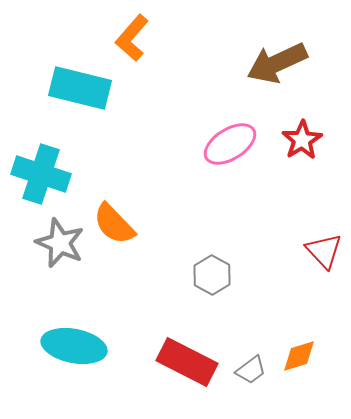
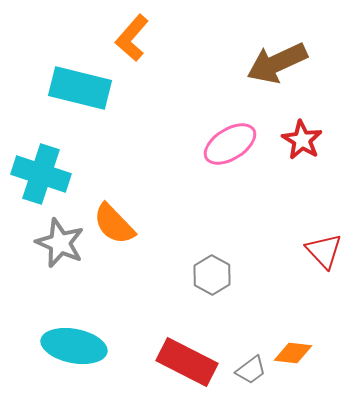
red star: rotated 9 degrees counterclockwise
orange diamond: moved 6 px left, 3 px up; rotated 24 degrees clockwise
